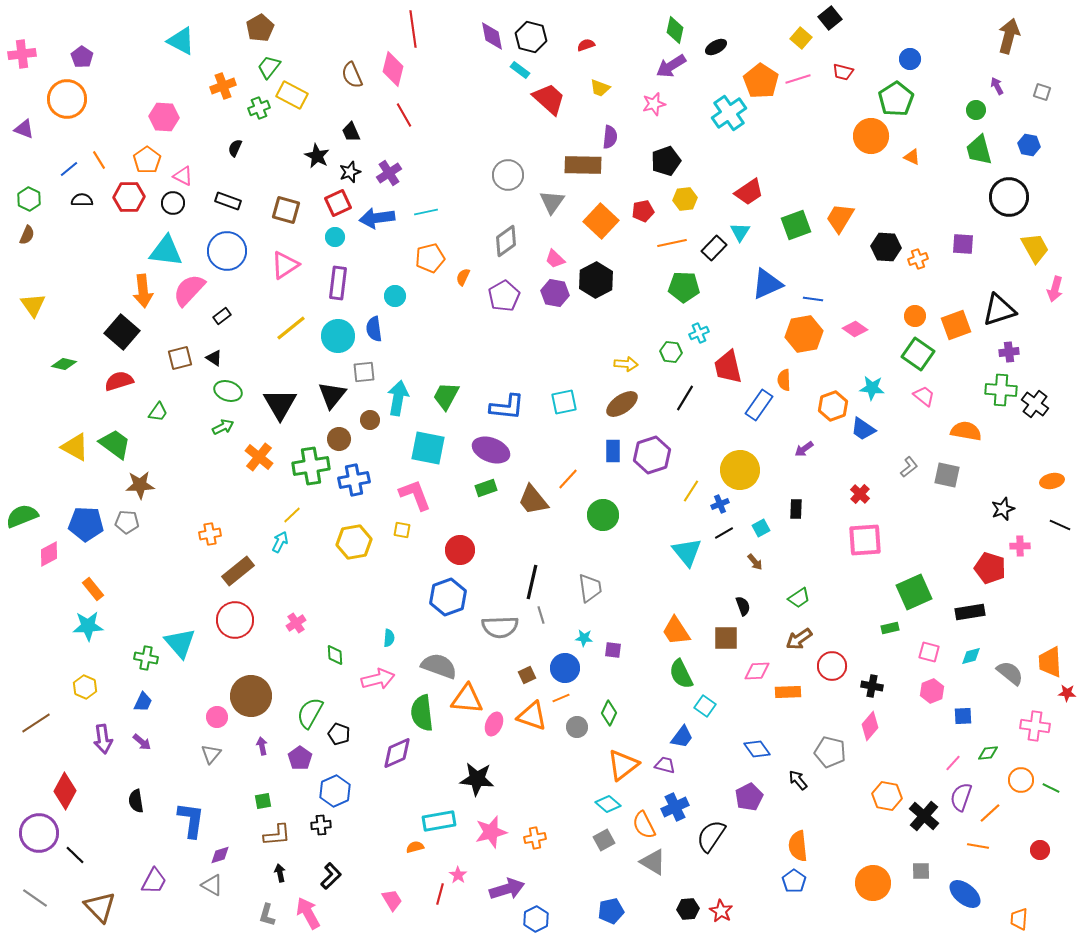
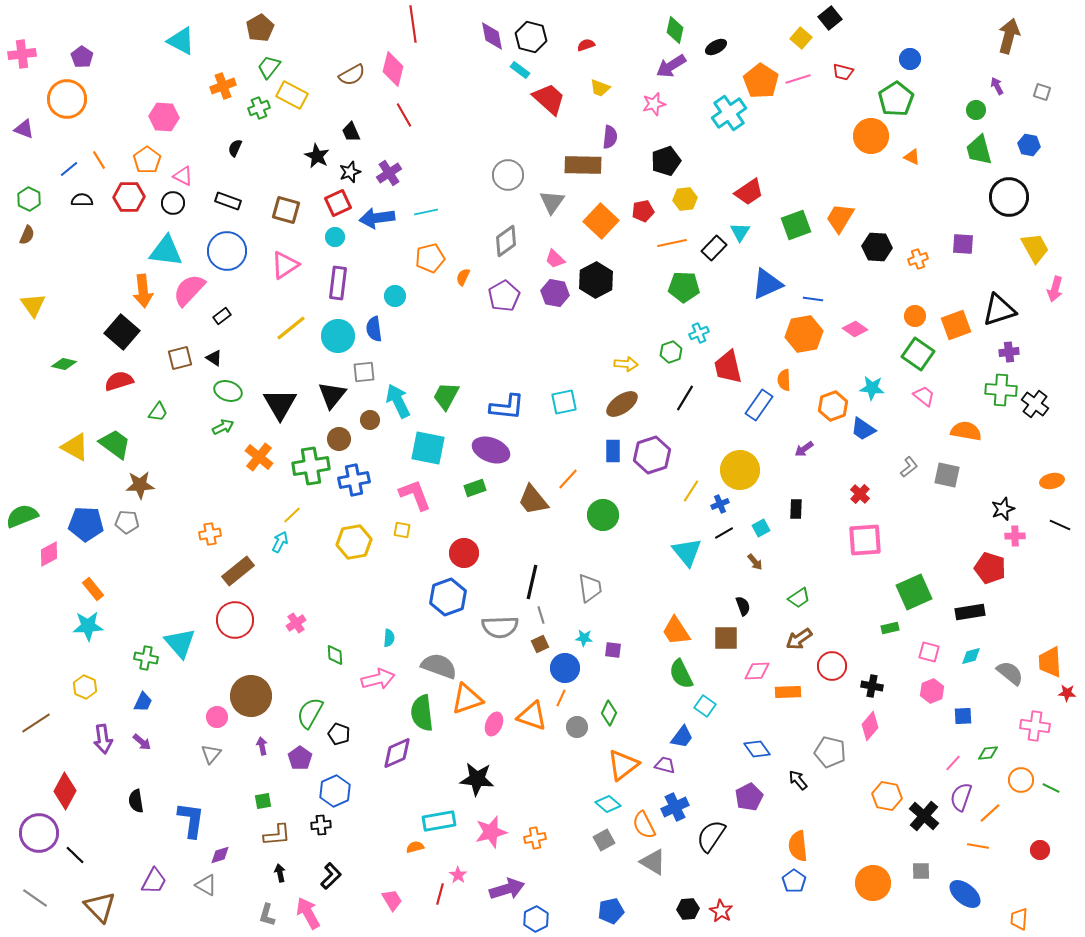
red line at (413, 29): moved 5 px up
brown semicircle at (352, 75): rotated 96 degrees counterclockwise
black hexagon at (886, 247): moved 9 px left
green hexagon at (671, 352): rotated 25 degrees counterclockwise
cyan arrow at (398, 398): moved 3 px down; rotated 36 degrees counterclockwise
green rectangle at (486, 488): moved 11 px left
pink cross at (1020, 546): moved 5 px left, 10 px up
red circle at (460, 550): moved 4 px right, 3 px down
brown square at (527, 675): moved 13 px right, 31 px up
orange line at (561, 698): rotated 42 degrees counterclockwise
orange triangle at (467, 699): rotated 24 degrees counterclockwise
gray triangle at (212, 885): moved 6 px left
